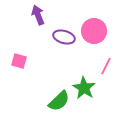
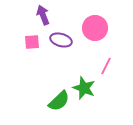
purple arrow: moved 5 px right
pink circle: moved 1 px right, 3 px up
purple ellipse: moved 3 px left, 3 px down
pink square: moved 13 px right, 19 px up; rotated 21 degrees counterclockwise
green star: rotated 10 degrees counterclockwise
